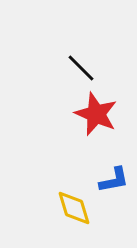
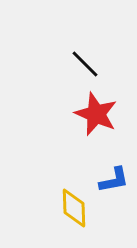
black line: moved 4 px right, 4 px up
yellow diamond: rotated 15 degrees clockwise
